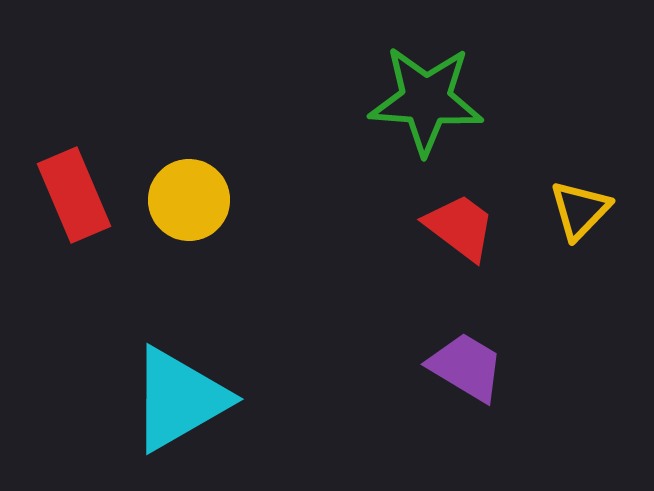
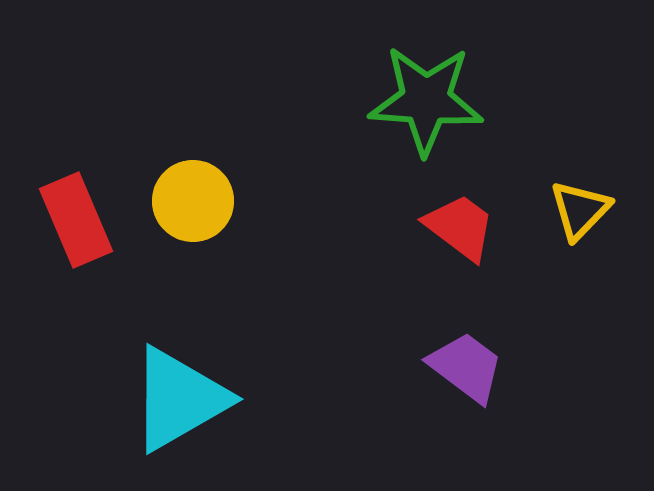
red rectangle: moved 2 px right, 25 px down
yellow circle: moved 4 px right, 1 px down
purple trapezoid: rotated 6 degrees clockwise
